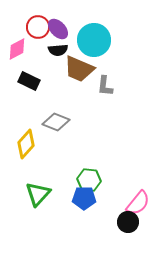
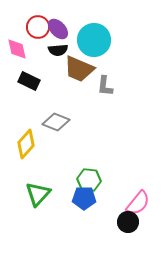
pink diamond: rotated 75 degrees counterclockwise
